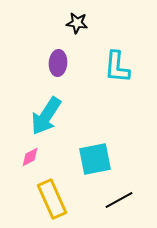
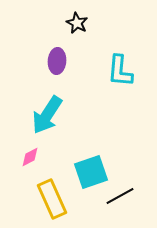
black star: rotated 20 degrees clockwise
purple ellipse: moved 1 px left, 2 px up
cyan L-shape: moved 3 px right, 4 px down
cyan arrow: moved 1 px right, 1 px up
cyan square: moved 4 px left, 13 px down; rotated 8 degrees counterclockwise
black line: moved 1 px right, 4 px up
